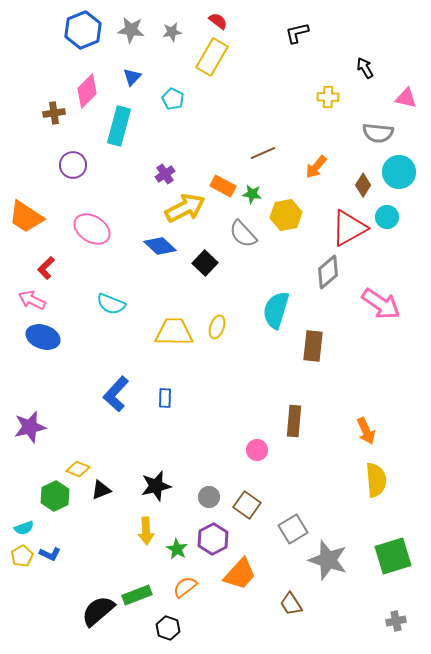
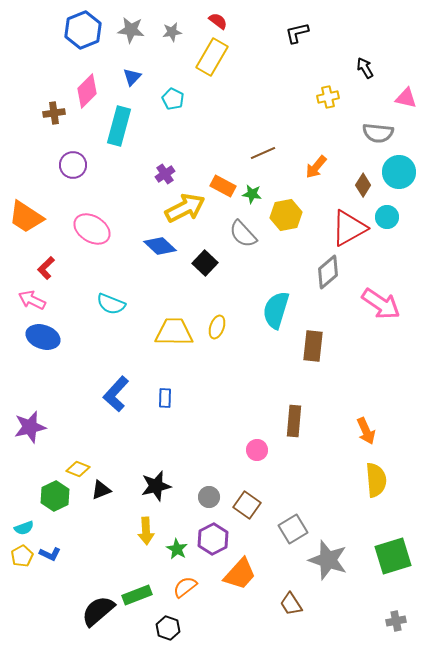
yellow cross at (328, 97): rotated 15 degrees counterclockwise
